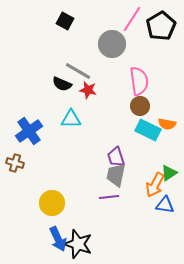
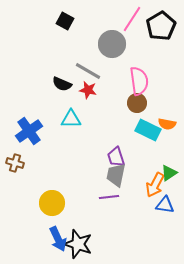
gray line: moved 10 px right
brown circle: moved 3 px left, 3 px up
